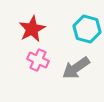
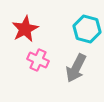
red star: moved 7 px left
gray arrow: rotated 28 degrees counterclockwise
